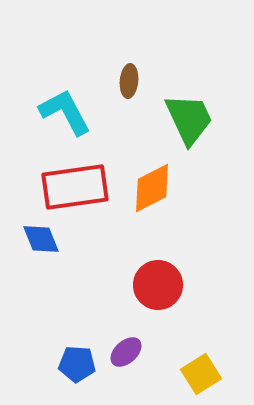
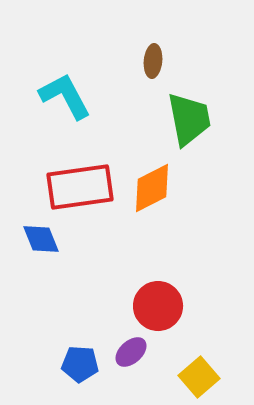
brown ellipse: moved 24 px right, 20 px up
cyan L-shape: moved 16 px up
green trapezoid: rotated 14 degrees clockwise
red rectangle: moved 5 px right
red circle: moved 21 px down
purple ellipse: moved 5 px right
blue pentagon: moved 3 px right
yellow square: moved 2 px left, 3 px down; rotated 9 degrees counterclockwise
